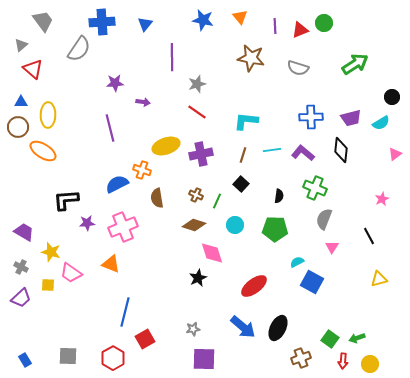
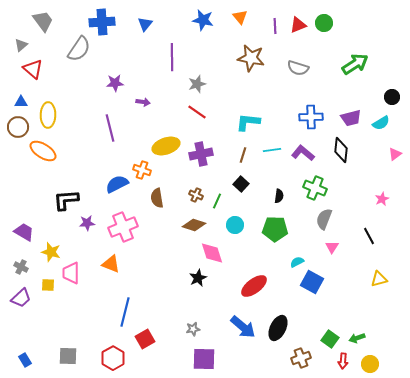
red triangle at (300, 30): moved 2 px left, 5 px up
cyan L-shape at (246, 121): moved 2 px right, 1 px down
pink trapezoid at (71, 273): rotated 55 degrees clockwise
